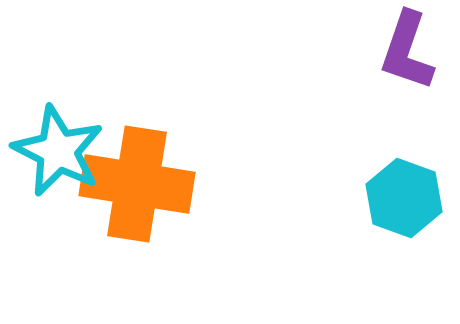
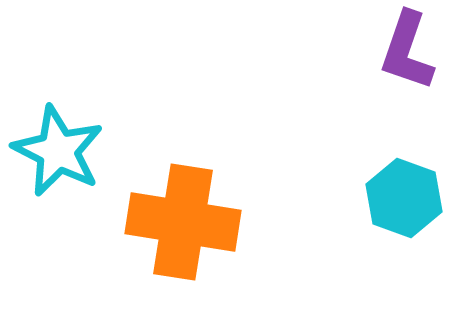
orange cross: moved 46 px right, 38 px down
